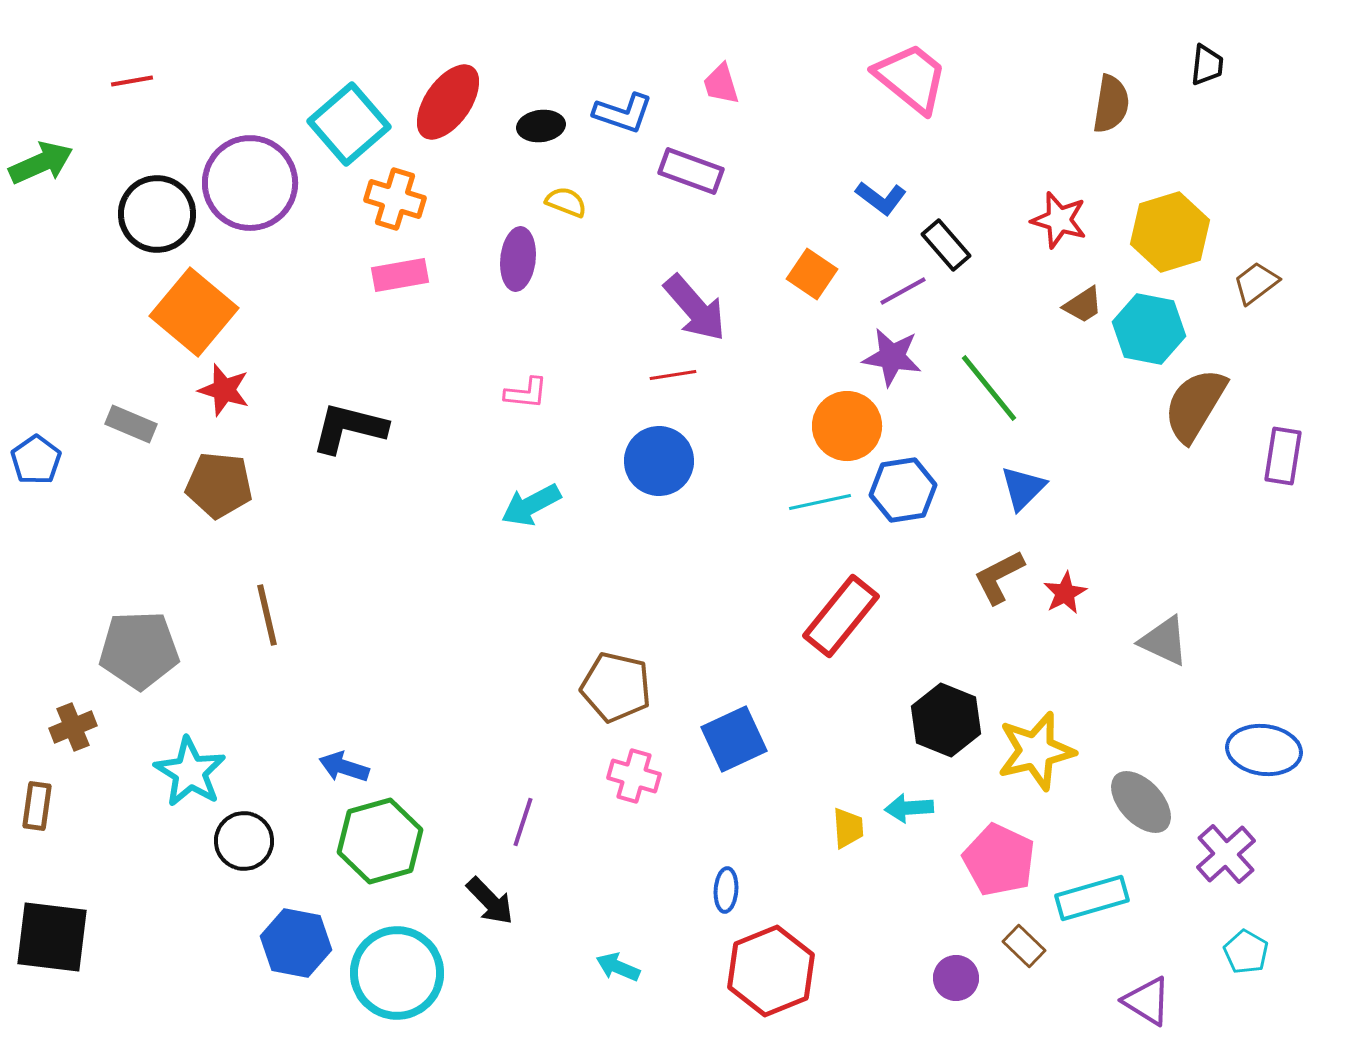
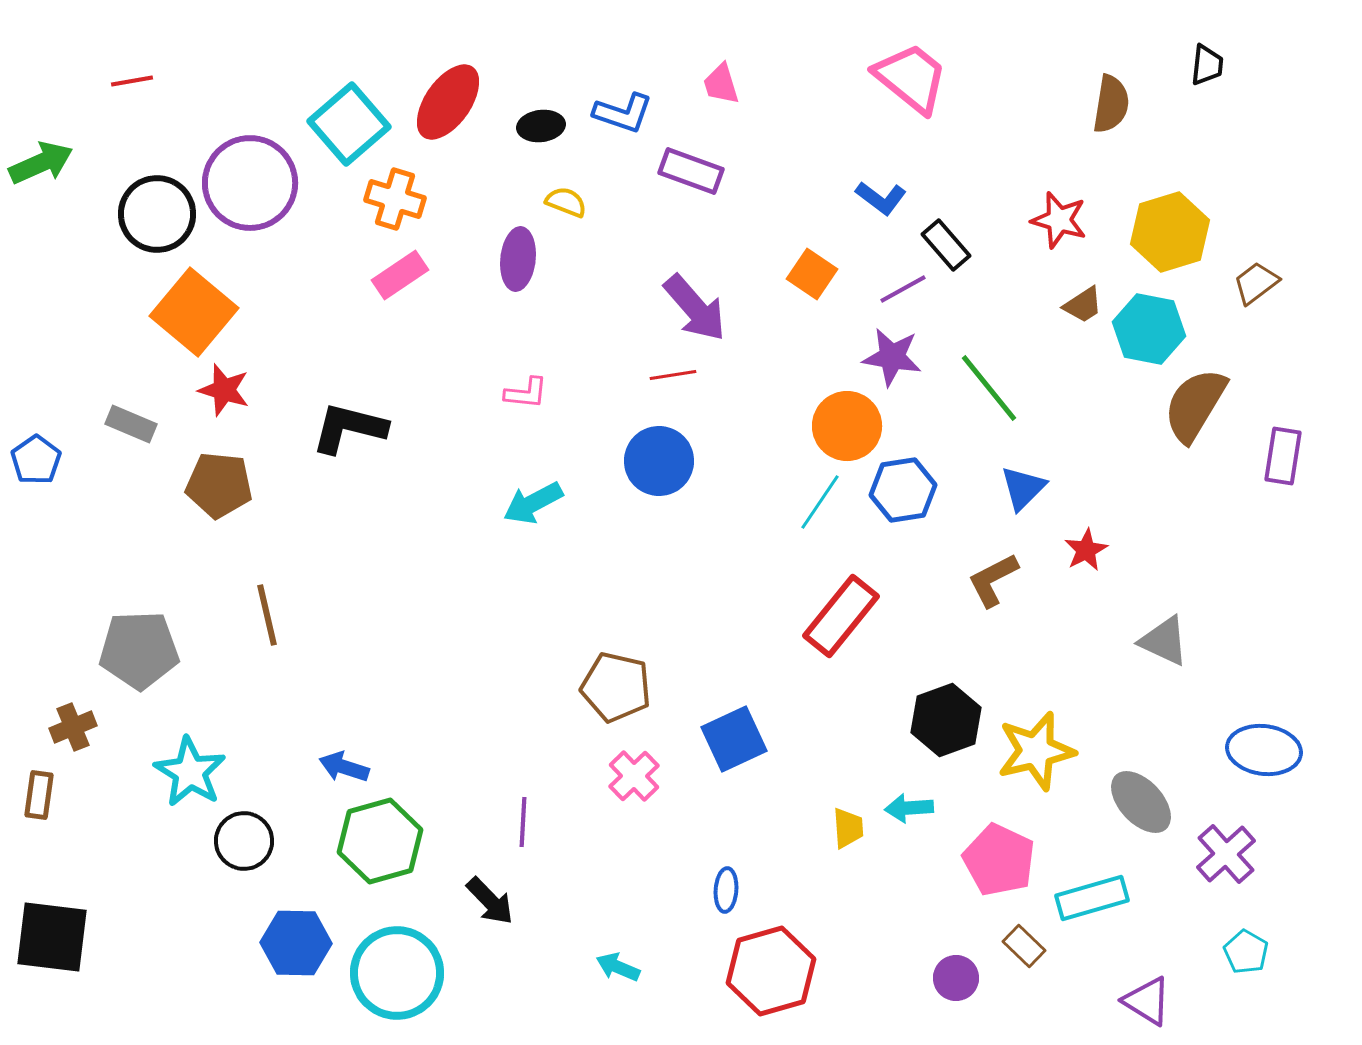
pink rectangle at (400, 275): rotated 24 degrees counterclockwise
purple line at (903, 291): moved 2 px up
cyan line at (820, 502): rotated 44 degrees counterclockwise
cyan arrow at (531, 505): moved 2 px right, 2 px up
brown L-shape at (999, 577): moved 6 px left, 3 px down
red star at (1065, 593): moved 21 px right, 43 px up
black hexagon at (946, 720): rotated 18 degrees clockwise
pink cross at (634, 776): rotated 30 degrees clockwise
brown rectangle at (37, 806): moved 2 px right, 11 px up
purple line at (523, 822): rotated 15 degrees counterclockwise
blue hexagon at (296, 943): rotated 10 degrees counterclockwise
red hexagon at (771, 971): rotated 6 degrees clockwise
